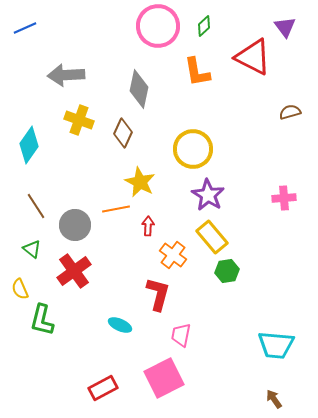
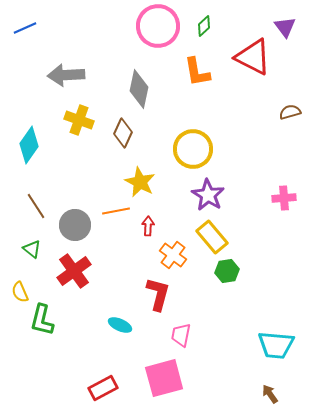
orange line: moved 2 px down
yellow semicircle: moved 3 px down
pink square: rotated 12 degrees clockwise
brown arrow: moved 4 px left, 5 px up
